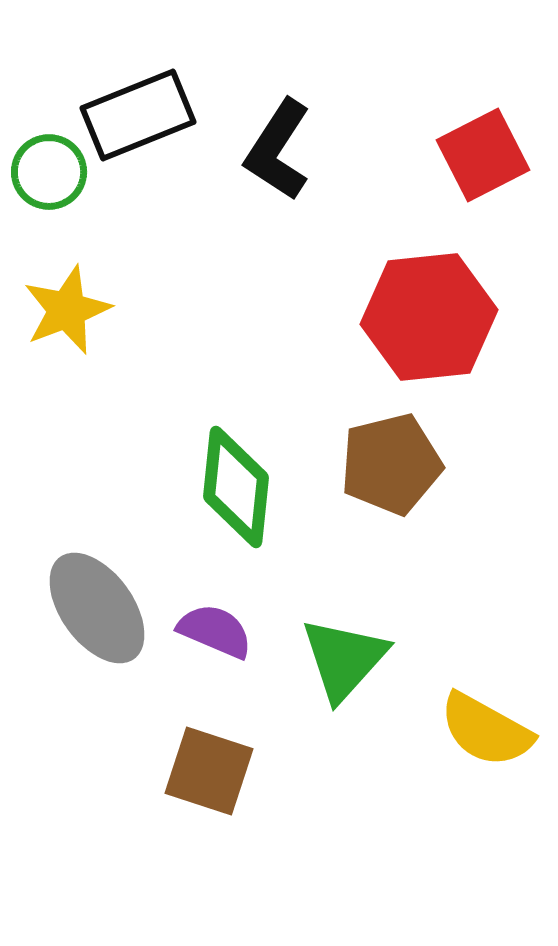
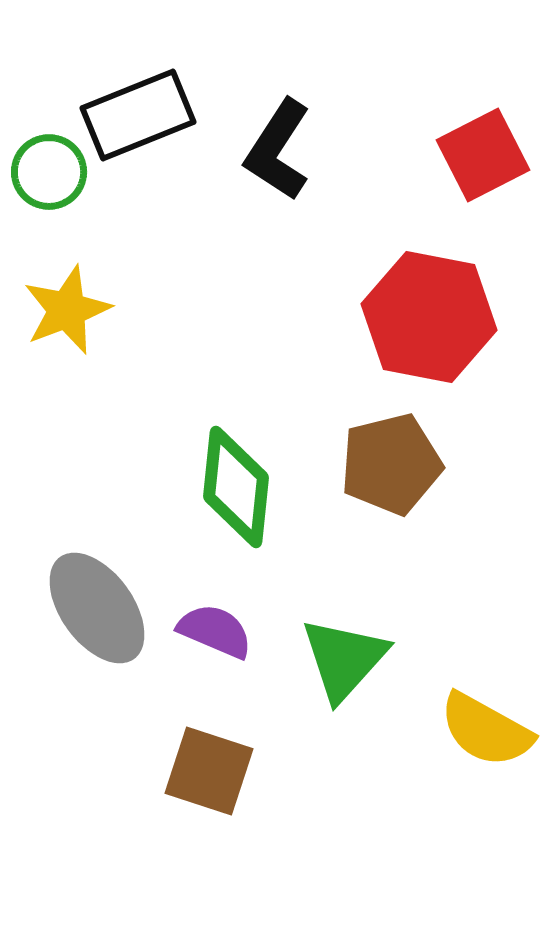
red hexagon: rotated 17 degrees clockwise
